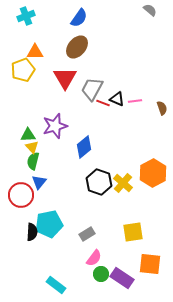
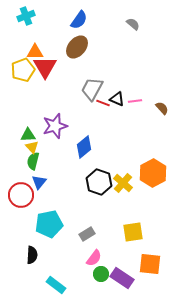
gray semicircle: moved 17 px left, 14 px down
blue semicircle: moved 2 px down
red triangle: moved 20 px left, 11 px up
brown semicircle: rotated 24 degrees counterclockwise
black semicircle: moved 23 px down
